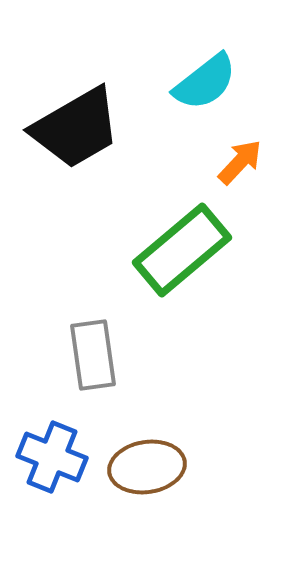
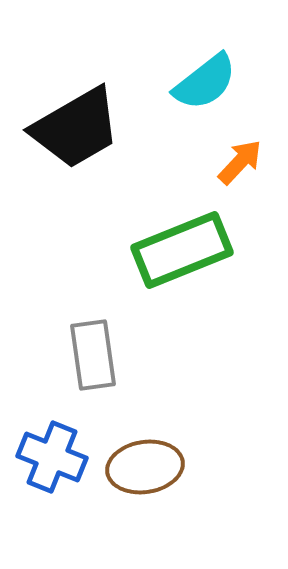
green rectangle: rotated 18 degrees clockwise
brown ellipse: moved 2 px left
